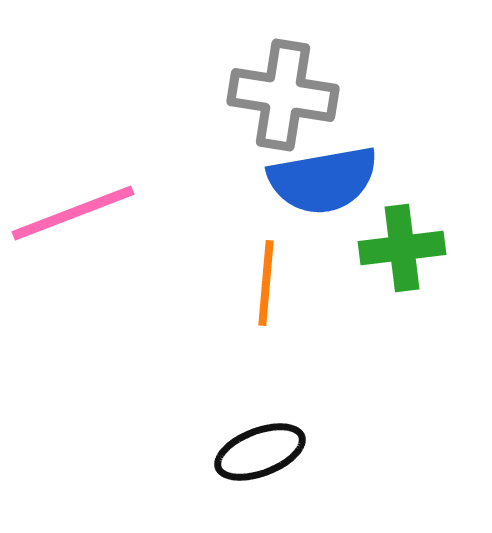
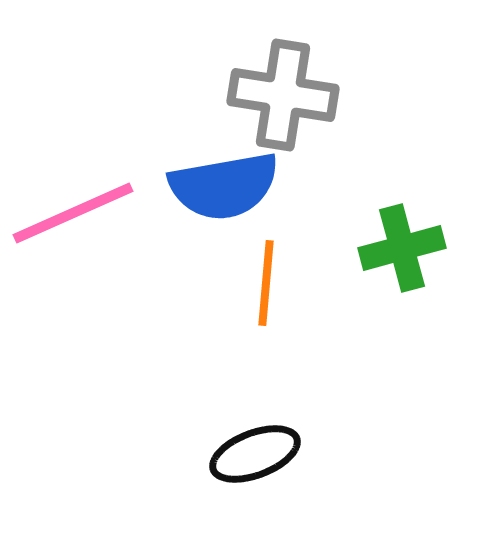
blue semicircle: moved 99 px left, 6 px down
pink line: rotated 3 degrees counterclockwise
green cross: rotated 8 degrees counterclockwise
black ellipse: moved 5 px left, 2 px down
